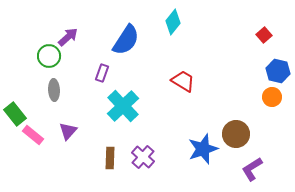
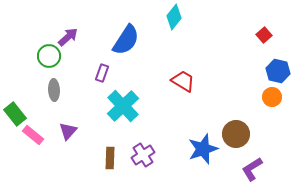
cyan diamond: moved 1 px right, 5 px up
purple cross: moved 2 px up; rotated 15 degrees clockwise
